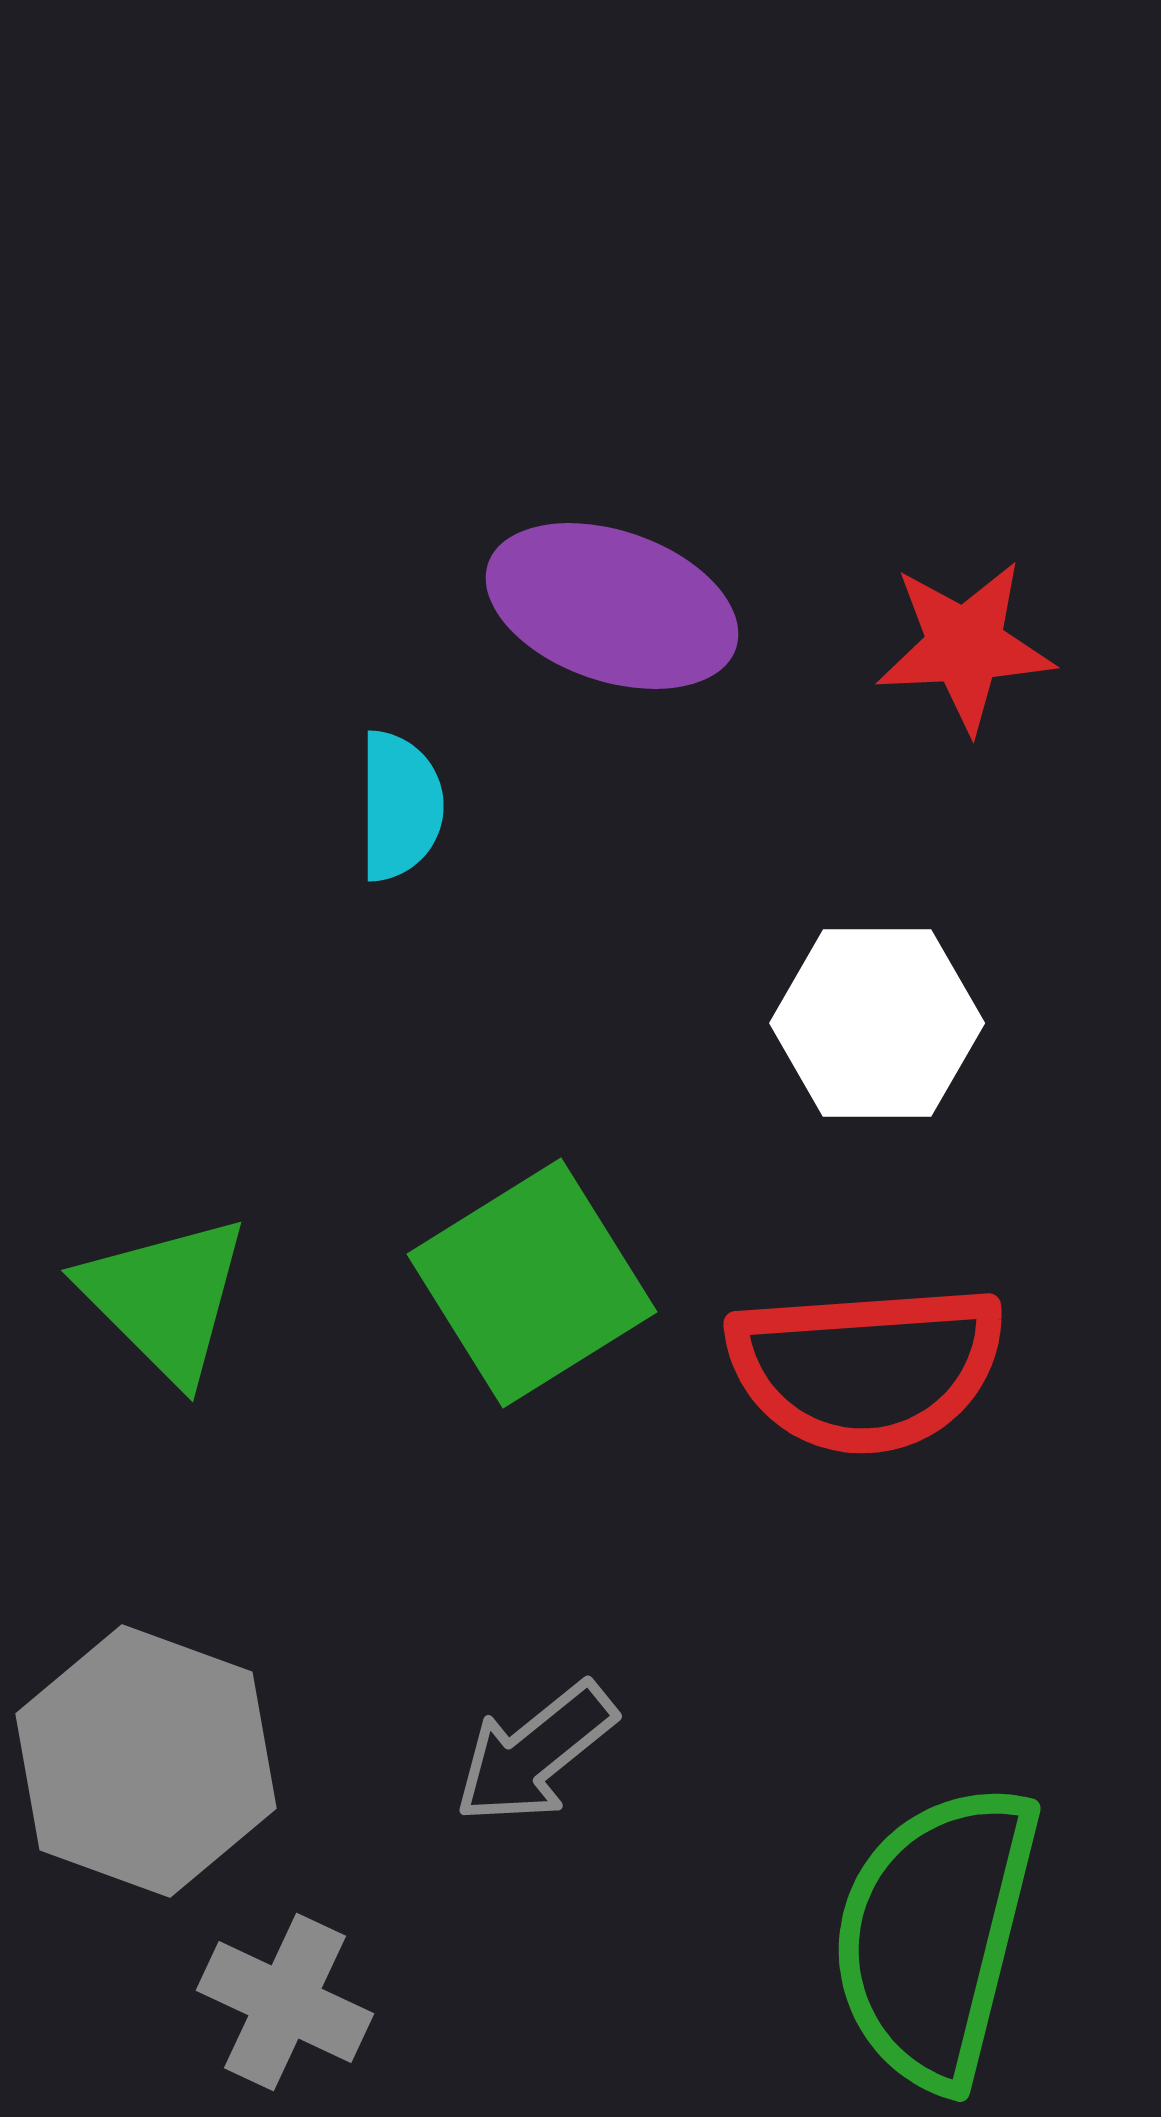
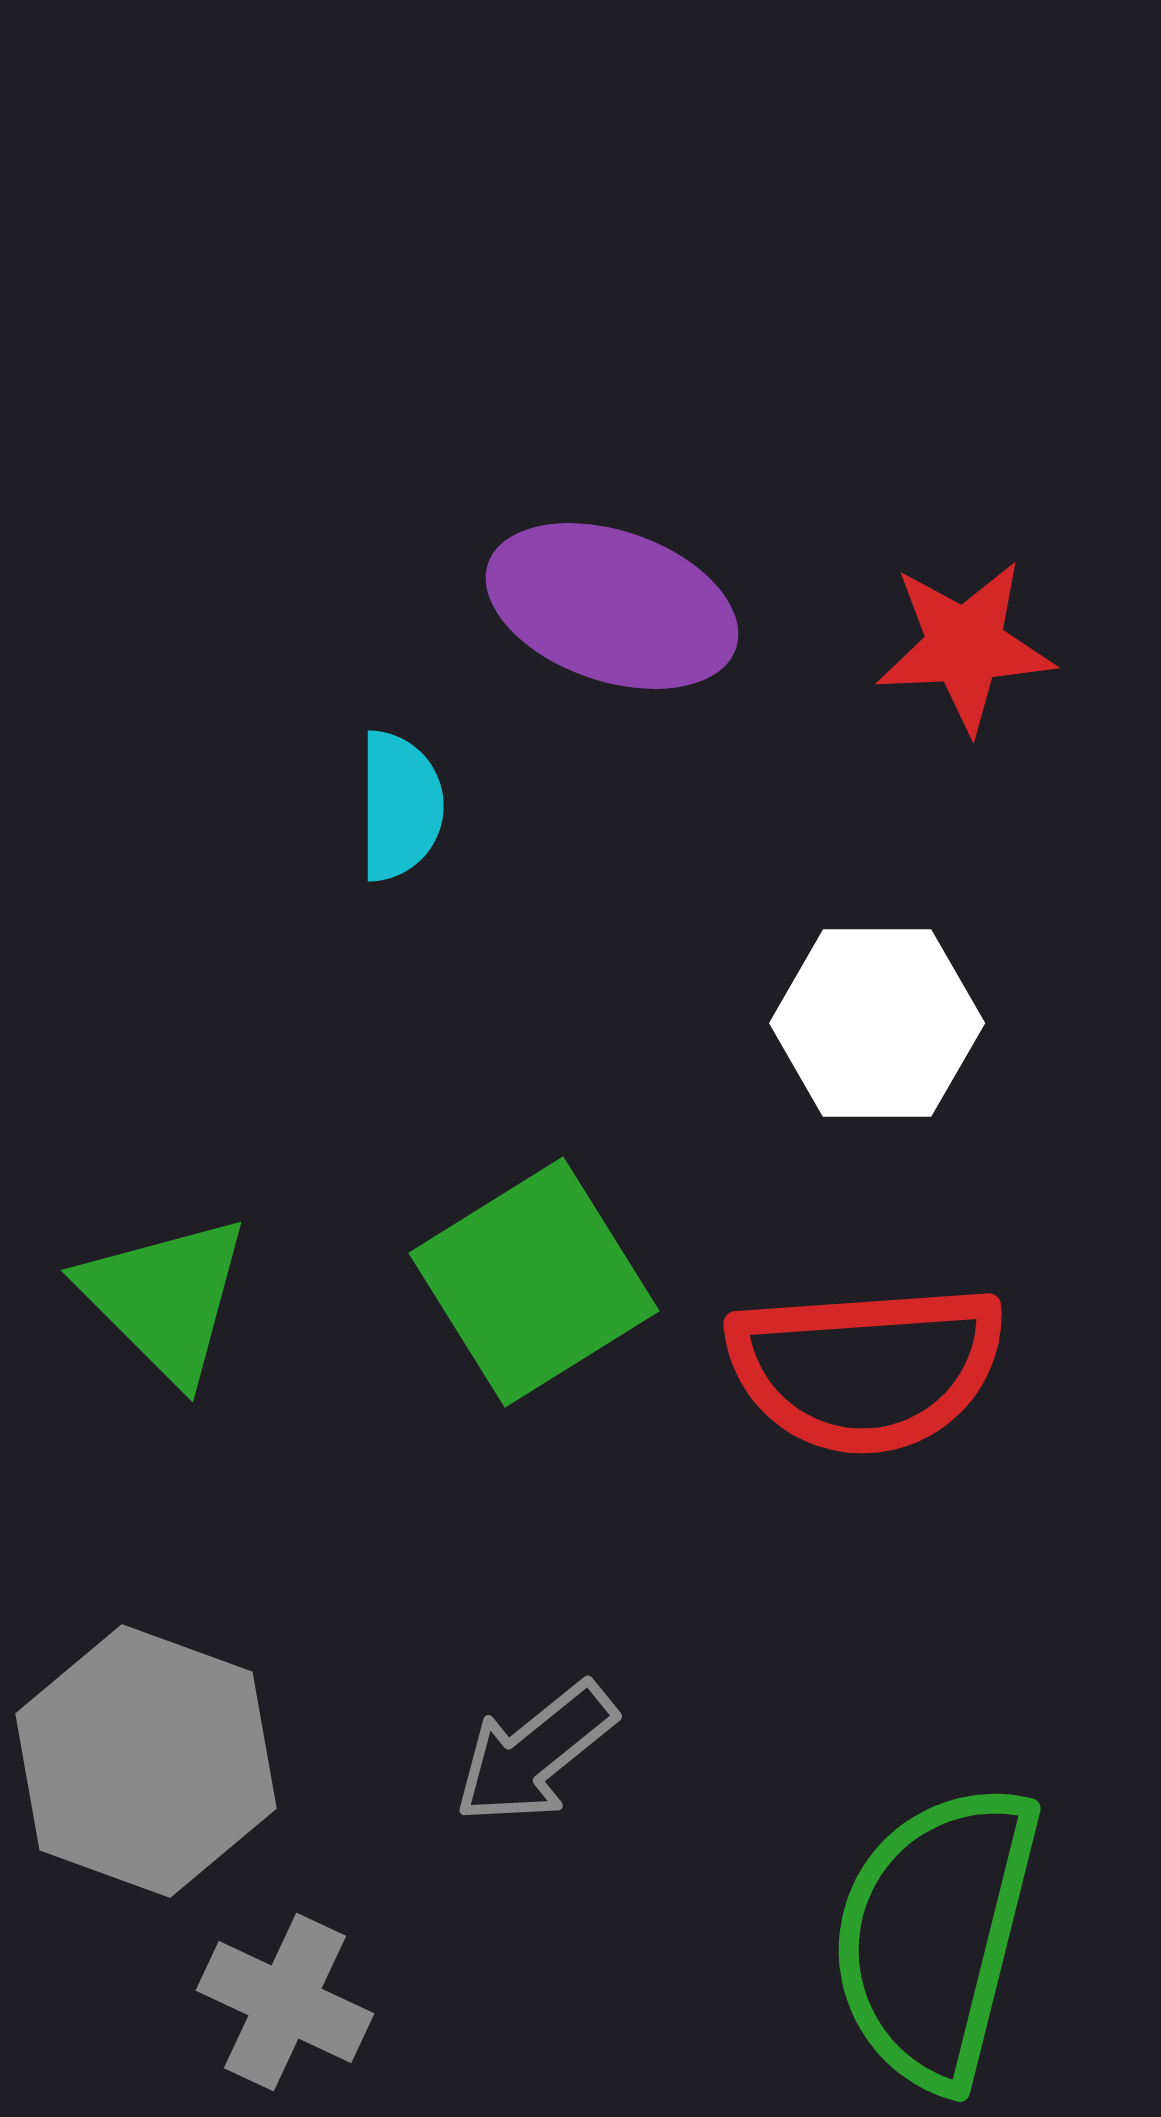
green square: moved 2 px right, 1 px up
